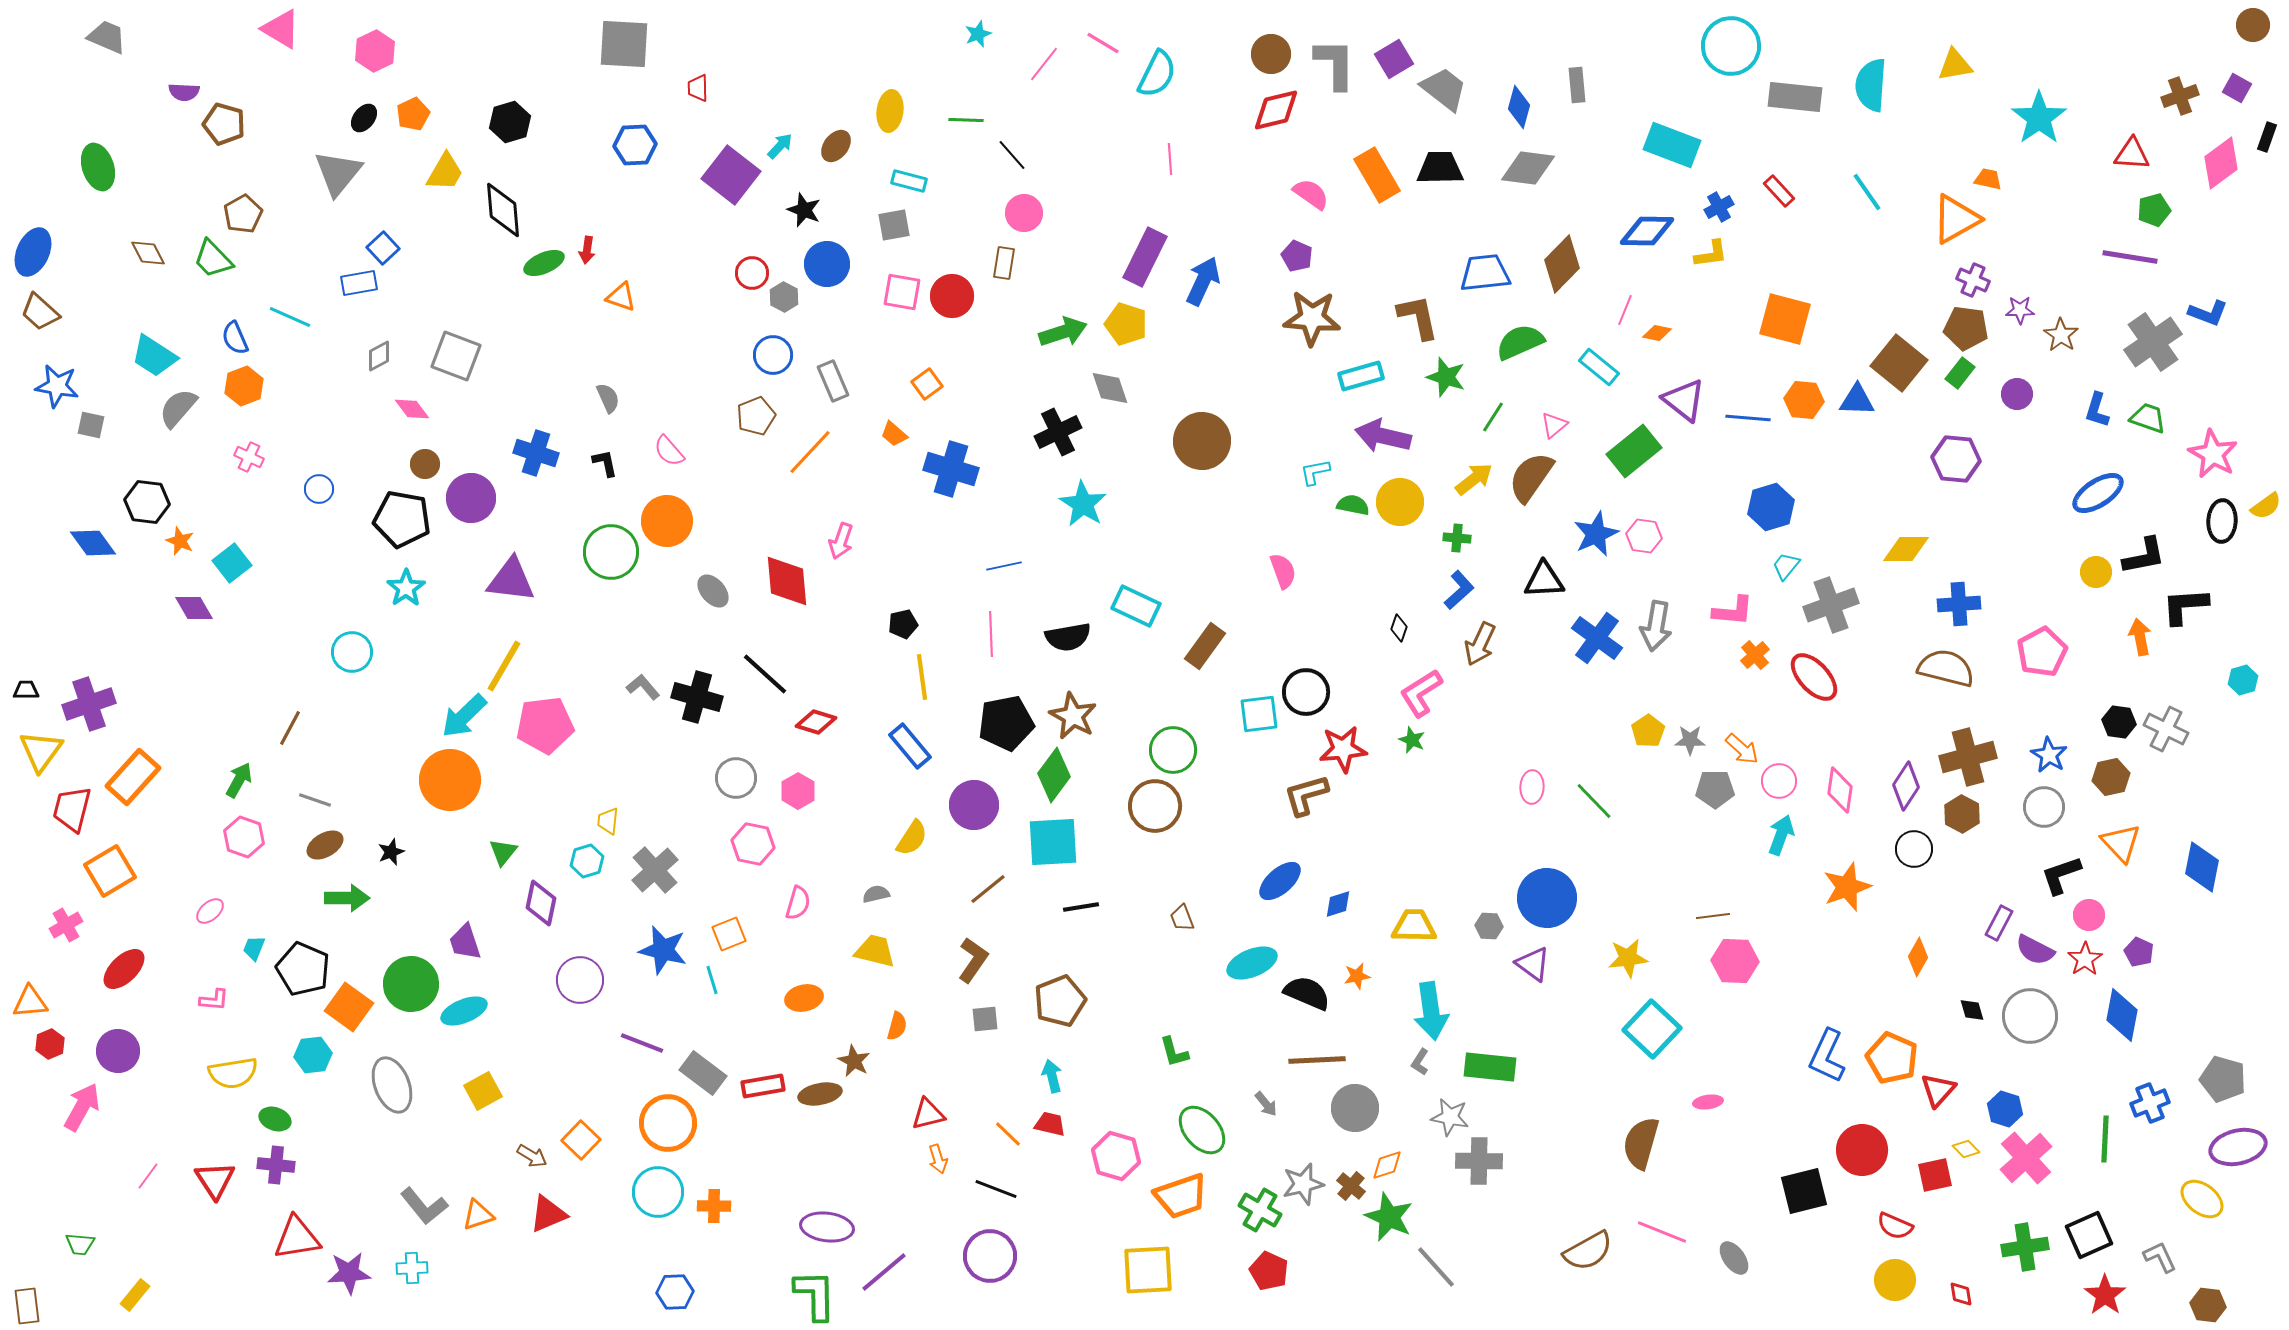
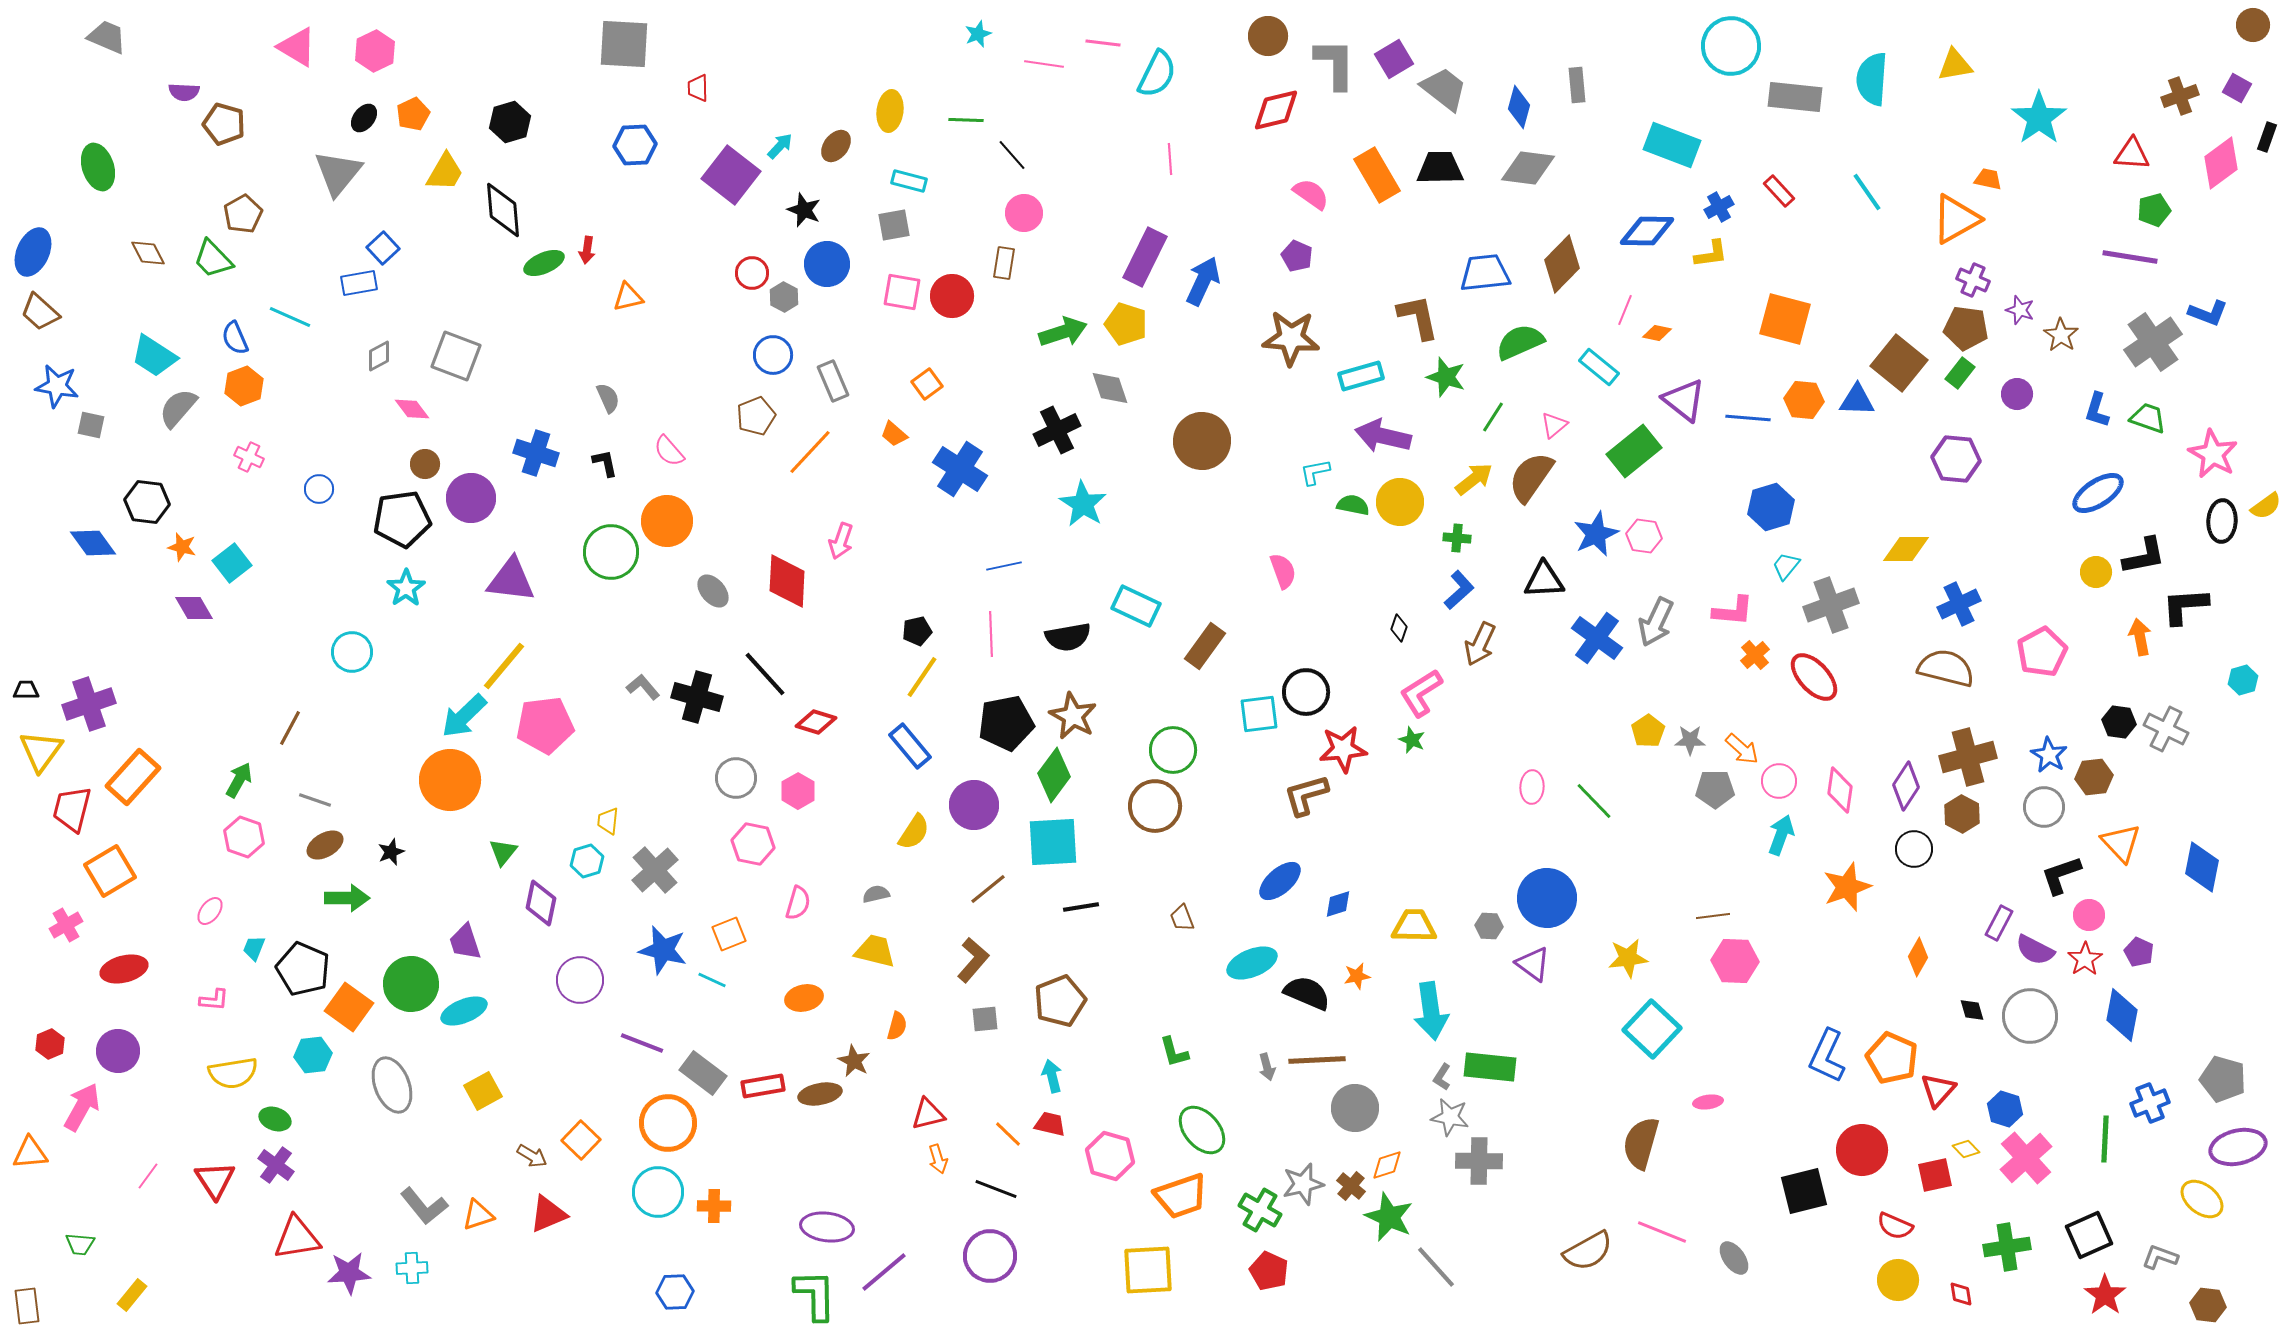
pink triangle at (281, 29): moved 16 px right, 18 px down
pink line at (1103, 43): rotated 24 degrees counterclockwise
brown circle at (1271, 54): moved 3 px left, 18 px up
pink line at (1044, 64): rotated 60 degrees clockwise
cyan semicircle at (1871, 85): moved 1 px right, 6 px up
orange triangle at (621, 297): moved 7 px right; rotated 32 degrees counterclockwise
purple star at (2020, 310): rotated 20 degrees clockwise
brown star at (1312, 318): moved 21 px left, 20 px down
black cross at (1058, 432): moved 1 px left, 2 px up
blue cross at (951, 469): moved 9 px right; rotated 16 degrees clockwise
black pentagon at (402, 519): rotated 18 degrees counterclockwise
orange star at (180, 541): moved 2 px right, 6 px down; rotated 8 degrees counterclockwise
red diamond at (787, 581): rotated 8 degrees clockwise
blue cross at (1959, 604): rotated 21 degrees counterclockwise
black pentagon at (903, 624): moved 14 px right, 7 px down
gray arrow at (1656, 626): moved 4 px up; rotated 15 degrees clockwise
yellow line at (504, 666): rotated 10 degrees clockwise
black line at (765, 674): rotated 6 degrees clockwise
yellow line at (922, 677): rotated 42 degrees clockwise
brown hexagon at (2111, 777): moved 17 px left; rotated 6 degrees clockwise
yellow semicircle at (912, 838): moved 2 px right, 6 px up
pink ellipse at (210, 911): rotated 12 degrees counterclockwise
brown L-shape at (973, 960): rotated 6 degrees clockwise
red ellipse at (124, 969): rotated 30 degrees clockwise
cyan line at (712, 980): rotated 48 degrees counterclockwise
orange triangle at (30, 1002): moved 151 px down
gray L-shape at (1420, 1062): moved 22 px right, 15 px down
gray arrow at (1266, 1104): moved 1 px right, 37 px up; rotated 24 degrees clockwise
pink hexagon at (1116, 1156): moved 6 px left
purple cross at (276, 1165): rotated 30 degrees clockwise
green cross at (2025, 1247): moved 18 px left
gray L-shape at (2160, 1257): rotated 45 degrees counterclockwise
yellow circle at (1895, 1280): moved 3 px right
yellow rectangle at (135, 1295): moved 3 px left
